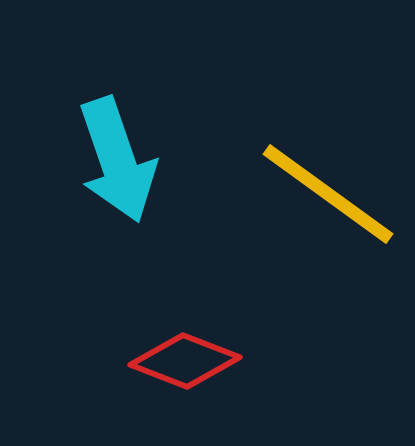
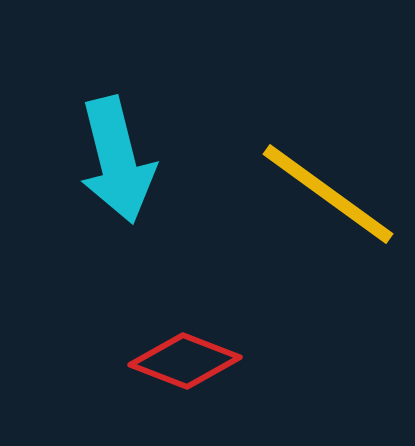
cyan arrow: rotated 5 degrees clockwise
